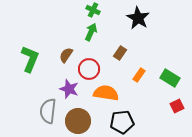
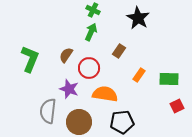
brown rectangle: moved 1 px left, 2 px up
red circle: moved 1 px up
green rectangle: moved 1 px left, 1 px down; rotated 30 degrees counterclockwise
orange semicircle: moved 1 px left, 1 px down
brown circle: moved 1 px right, 1 px down
